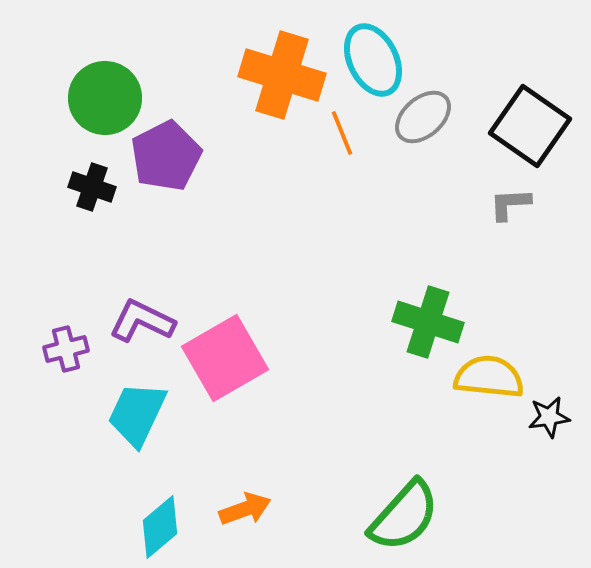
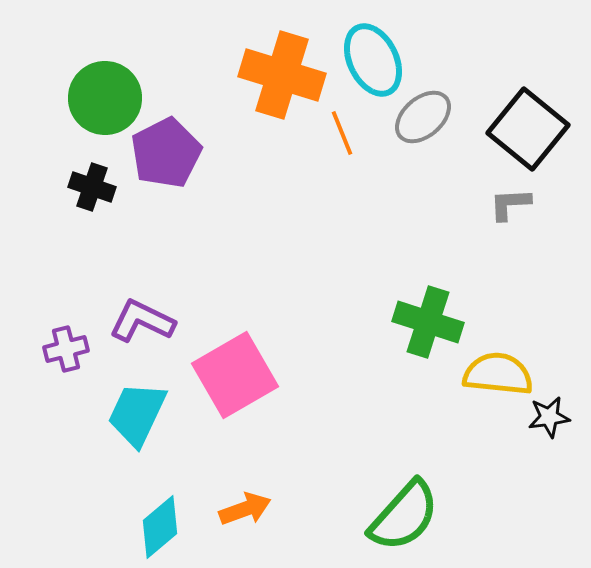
black square: moved 2 px left, 3 px down; rotated 4 degrees clockwise
purple pentagon: moved 3 px up
pink square: moved 10 px right, 17 px down
yellow semicircle: moved 9 px right, 3 px up
